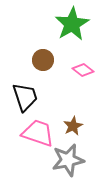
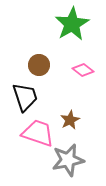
brown circle: moved 4 px left, 5 px down
brown star: moved 3 px left, 6 px up
